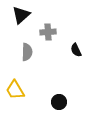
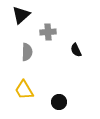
yellow trapezoid: moved 9 px right
